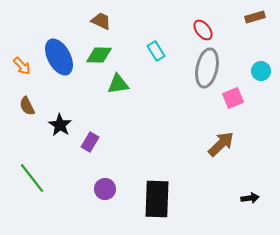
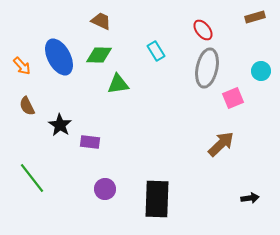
purple rectangle: rotated 66 degrees clockwise
